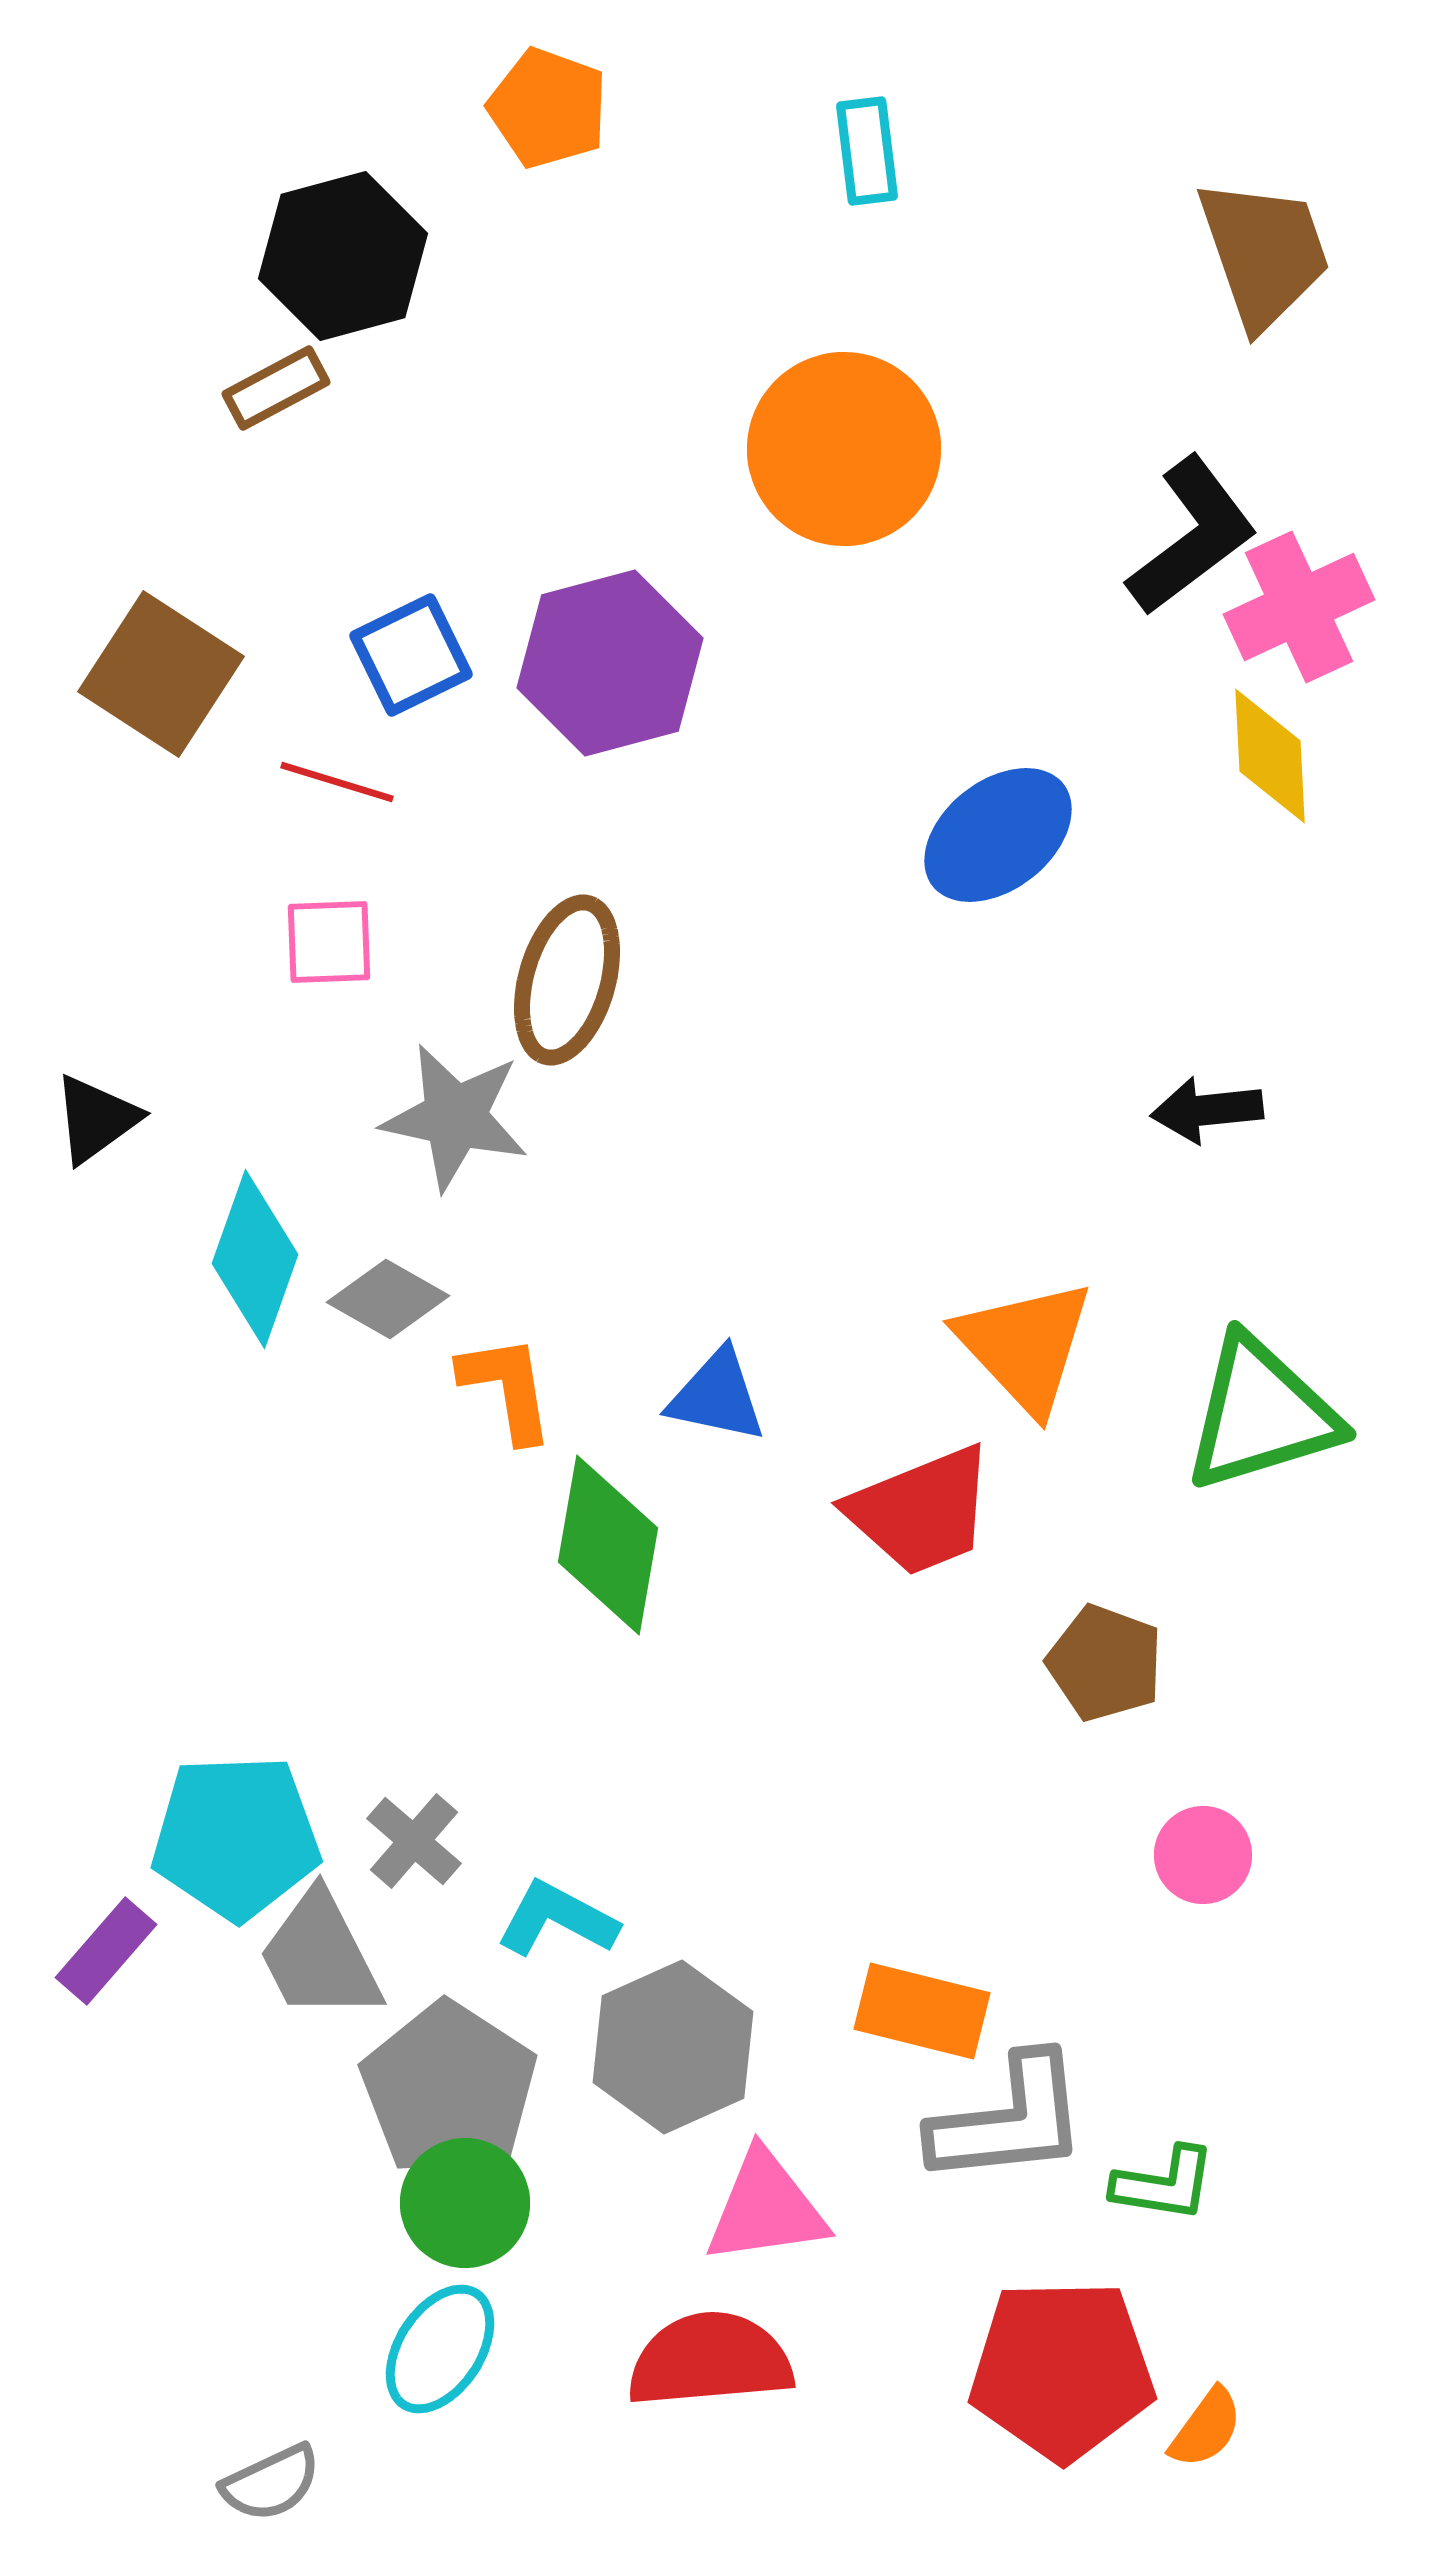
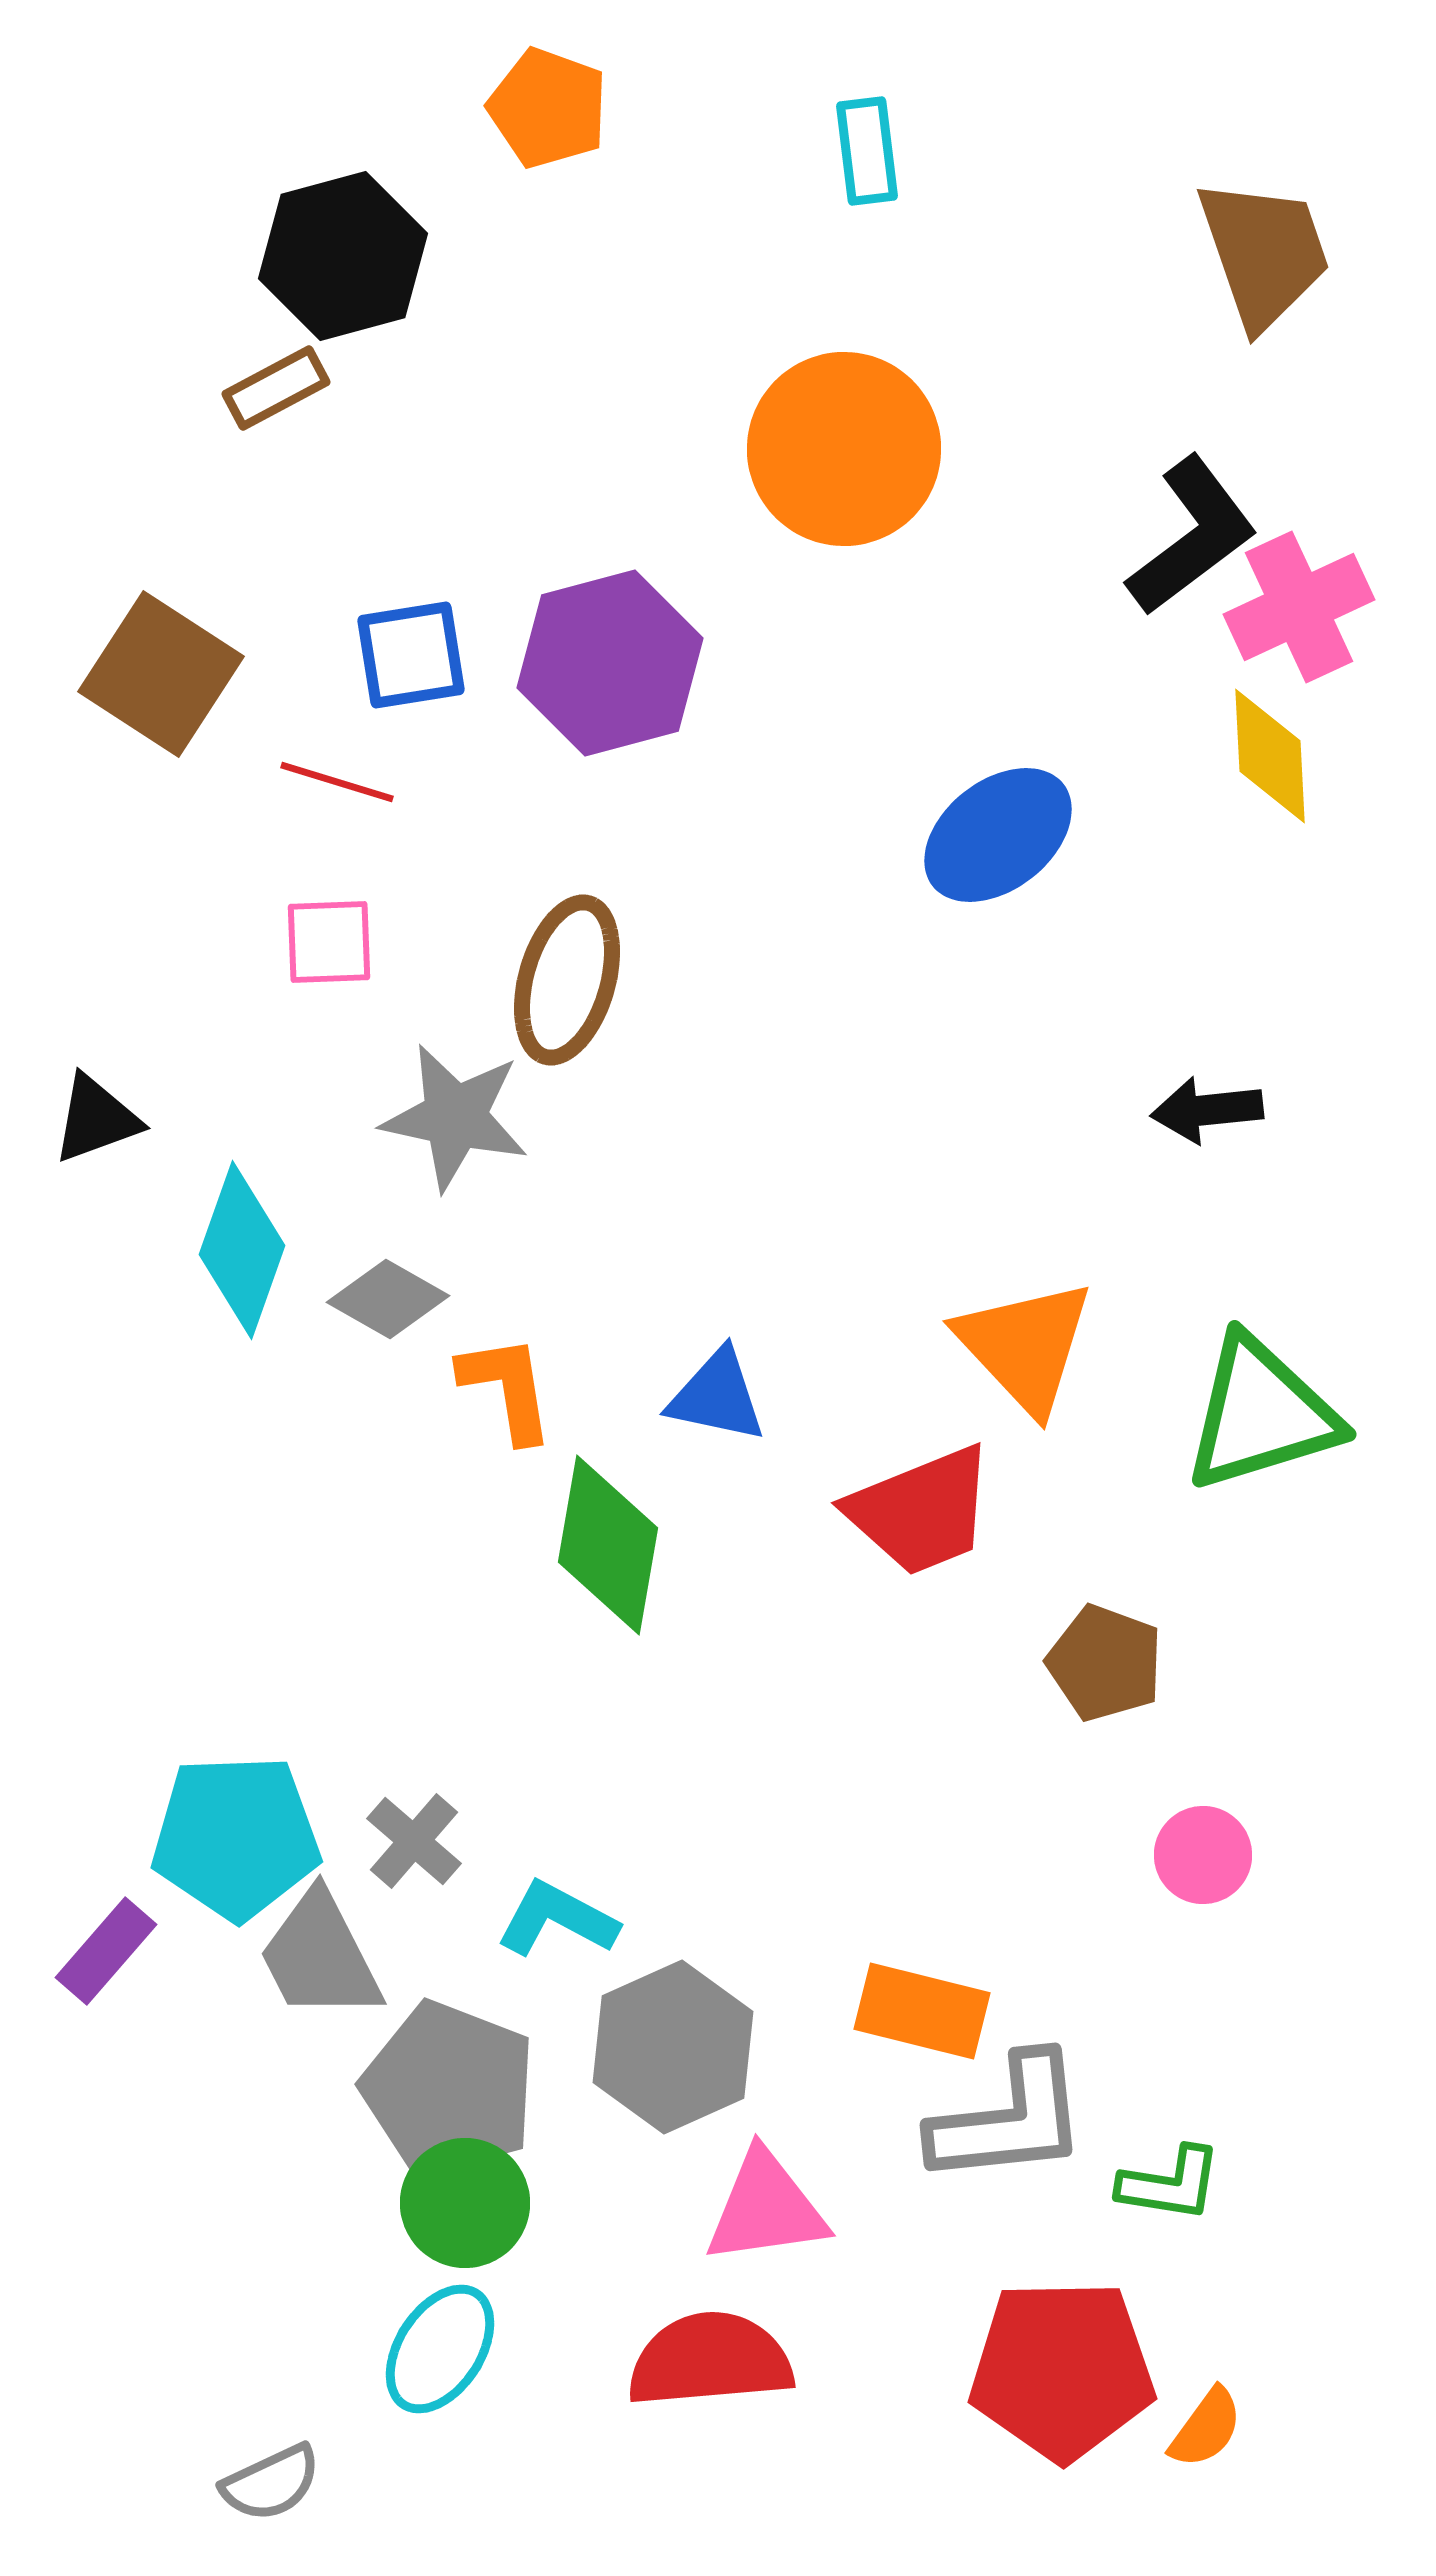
blue square at (411, 655): rotated 17 degrees clockwise
black triangle at (96, 1119): rotated 16 degrees clockwise
cyan diamond at (255, 1259): moved 13 px left, 9 px up
gray pentagon at (449, 2089): rotated 12 degrees counterclockwise
green L-shape at (1164, 2184): moved 6 px right
